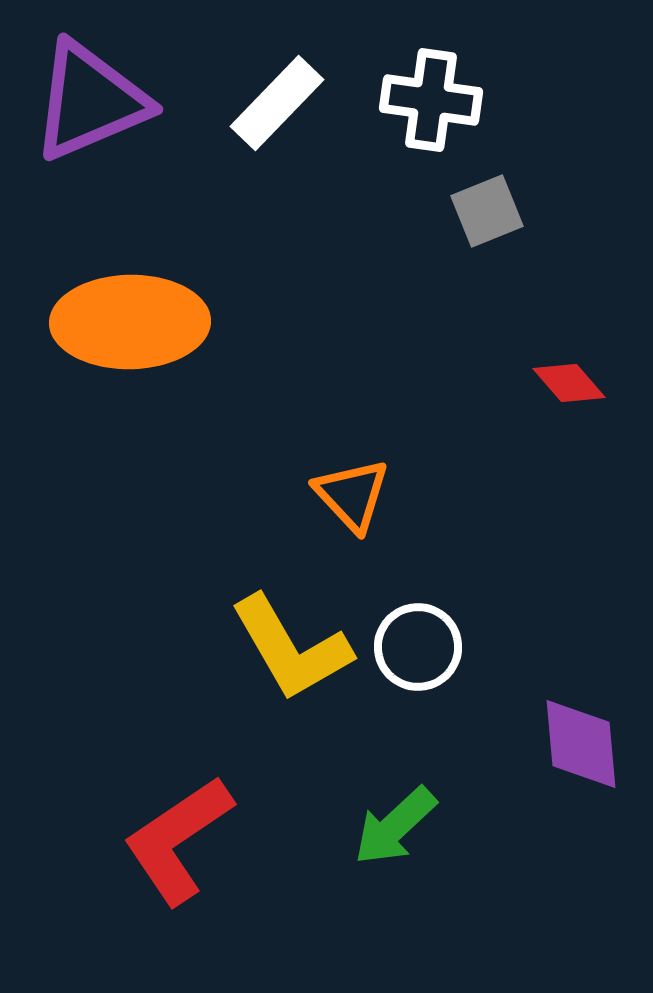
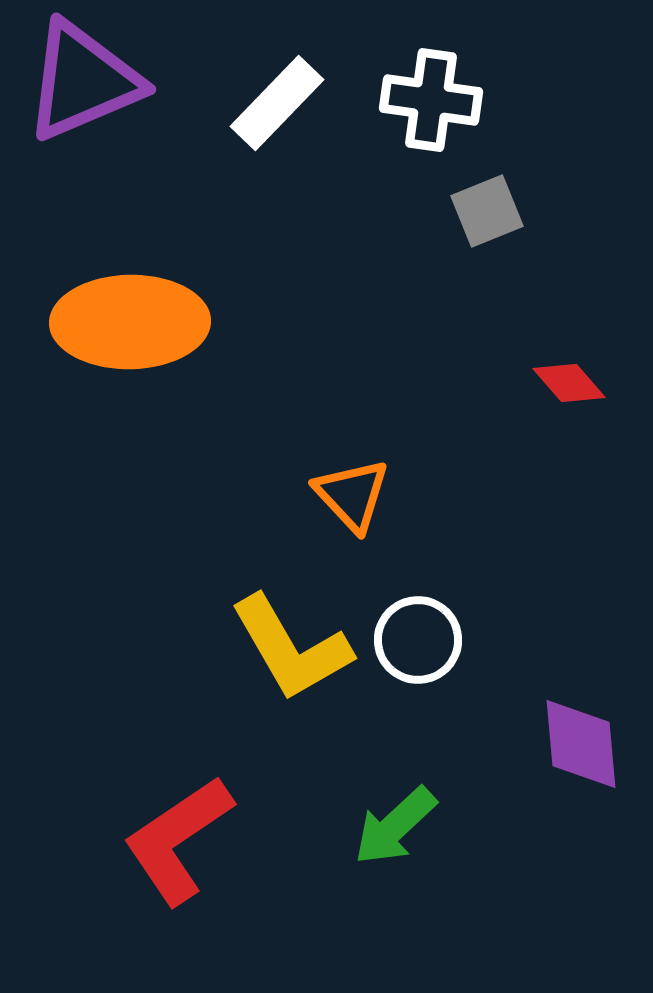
purple triangle: moved 7 px left, 20 px up
white circle: moved 7 px up
